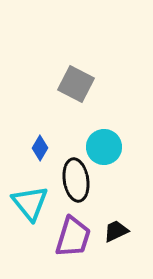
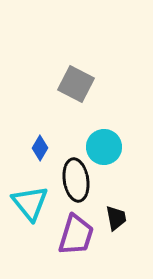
black trapezoid: moved 13 px up; rotated 104 degrees clockwise
purple trapezoid: moved 3 px right, 2 px up
